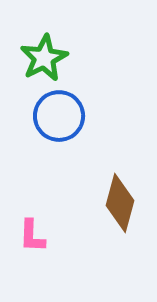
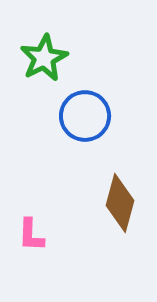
blue circle: moved 26 px right
pink L-shape: moved 1 px left, 1 px up
